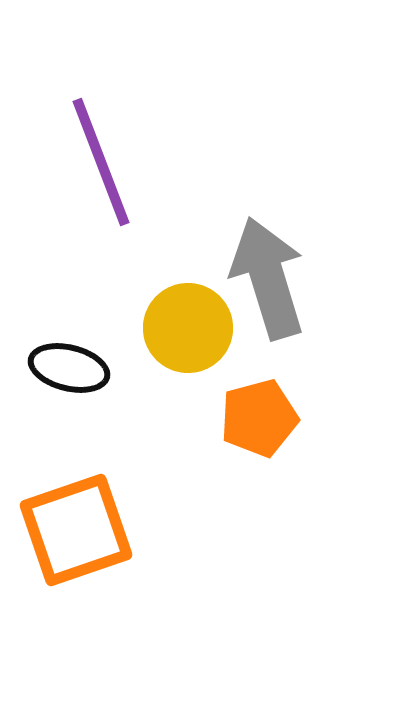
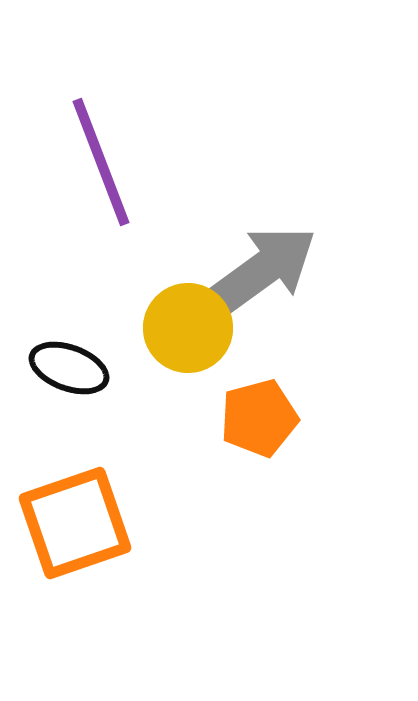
gray arrow: moved 7 px left, 7 px up; rotated 71 degrees clockwise
black ellipse: rotated 6 degrees clockwise
orange square: moved 1 px left, 7 px up
